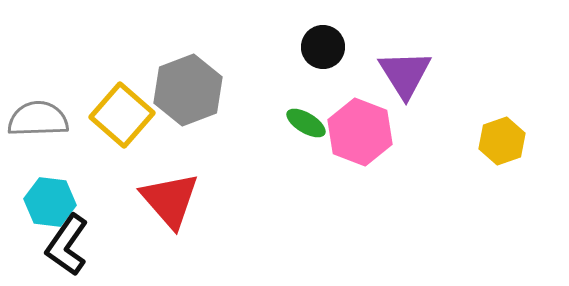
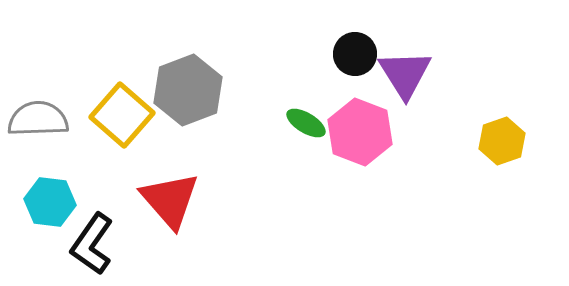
black circle: moved 32 px right, 7 px down
black L-shape: moved 25 px right, 1 px up
